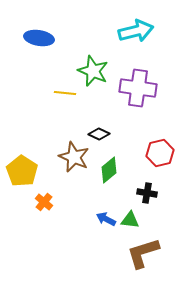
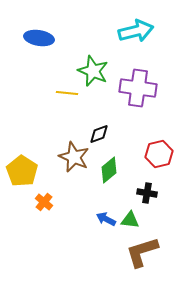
yellow line: moved 2 px right
black diamond: rotated 45 degrees counterclockwise
red hexagon: moved 1 px left, 1 px down
brown L-shape: moved 1 px left, 1 px up
